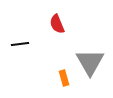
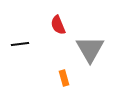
red semicircle: moved 1 px right, 1 px down
gray triangle: moved 13 px up
